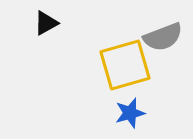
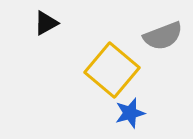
gray semicircle: moved 1 px up
yellow square: moved 13 px left, 5 px down; rotated 34 degrees counterclockwise
